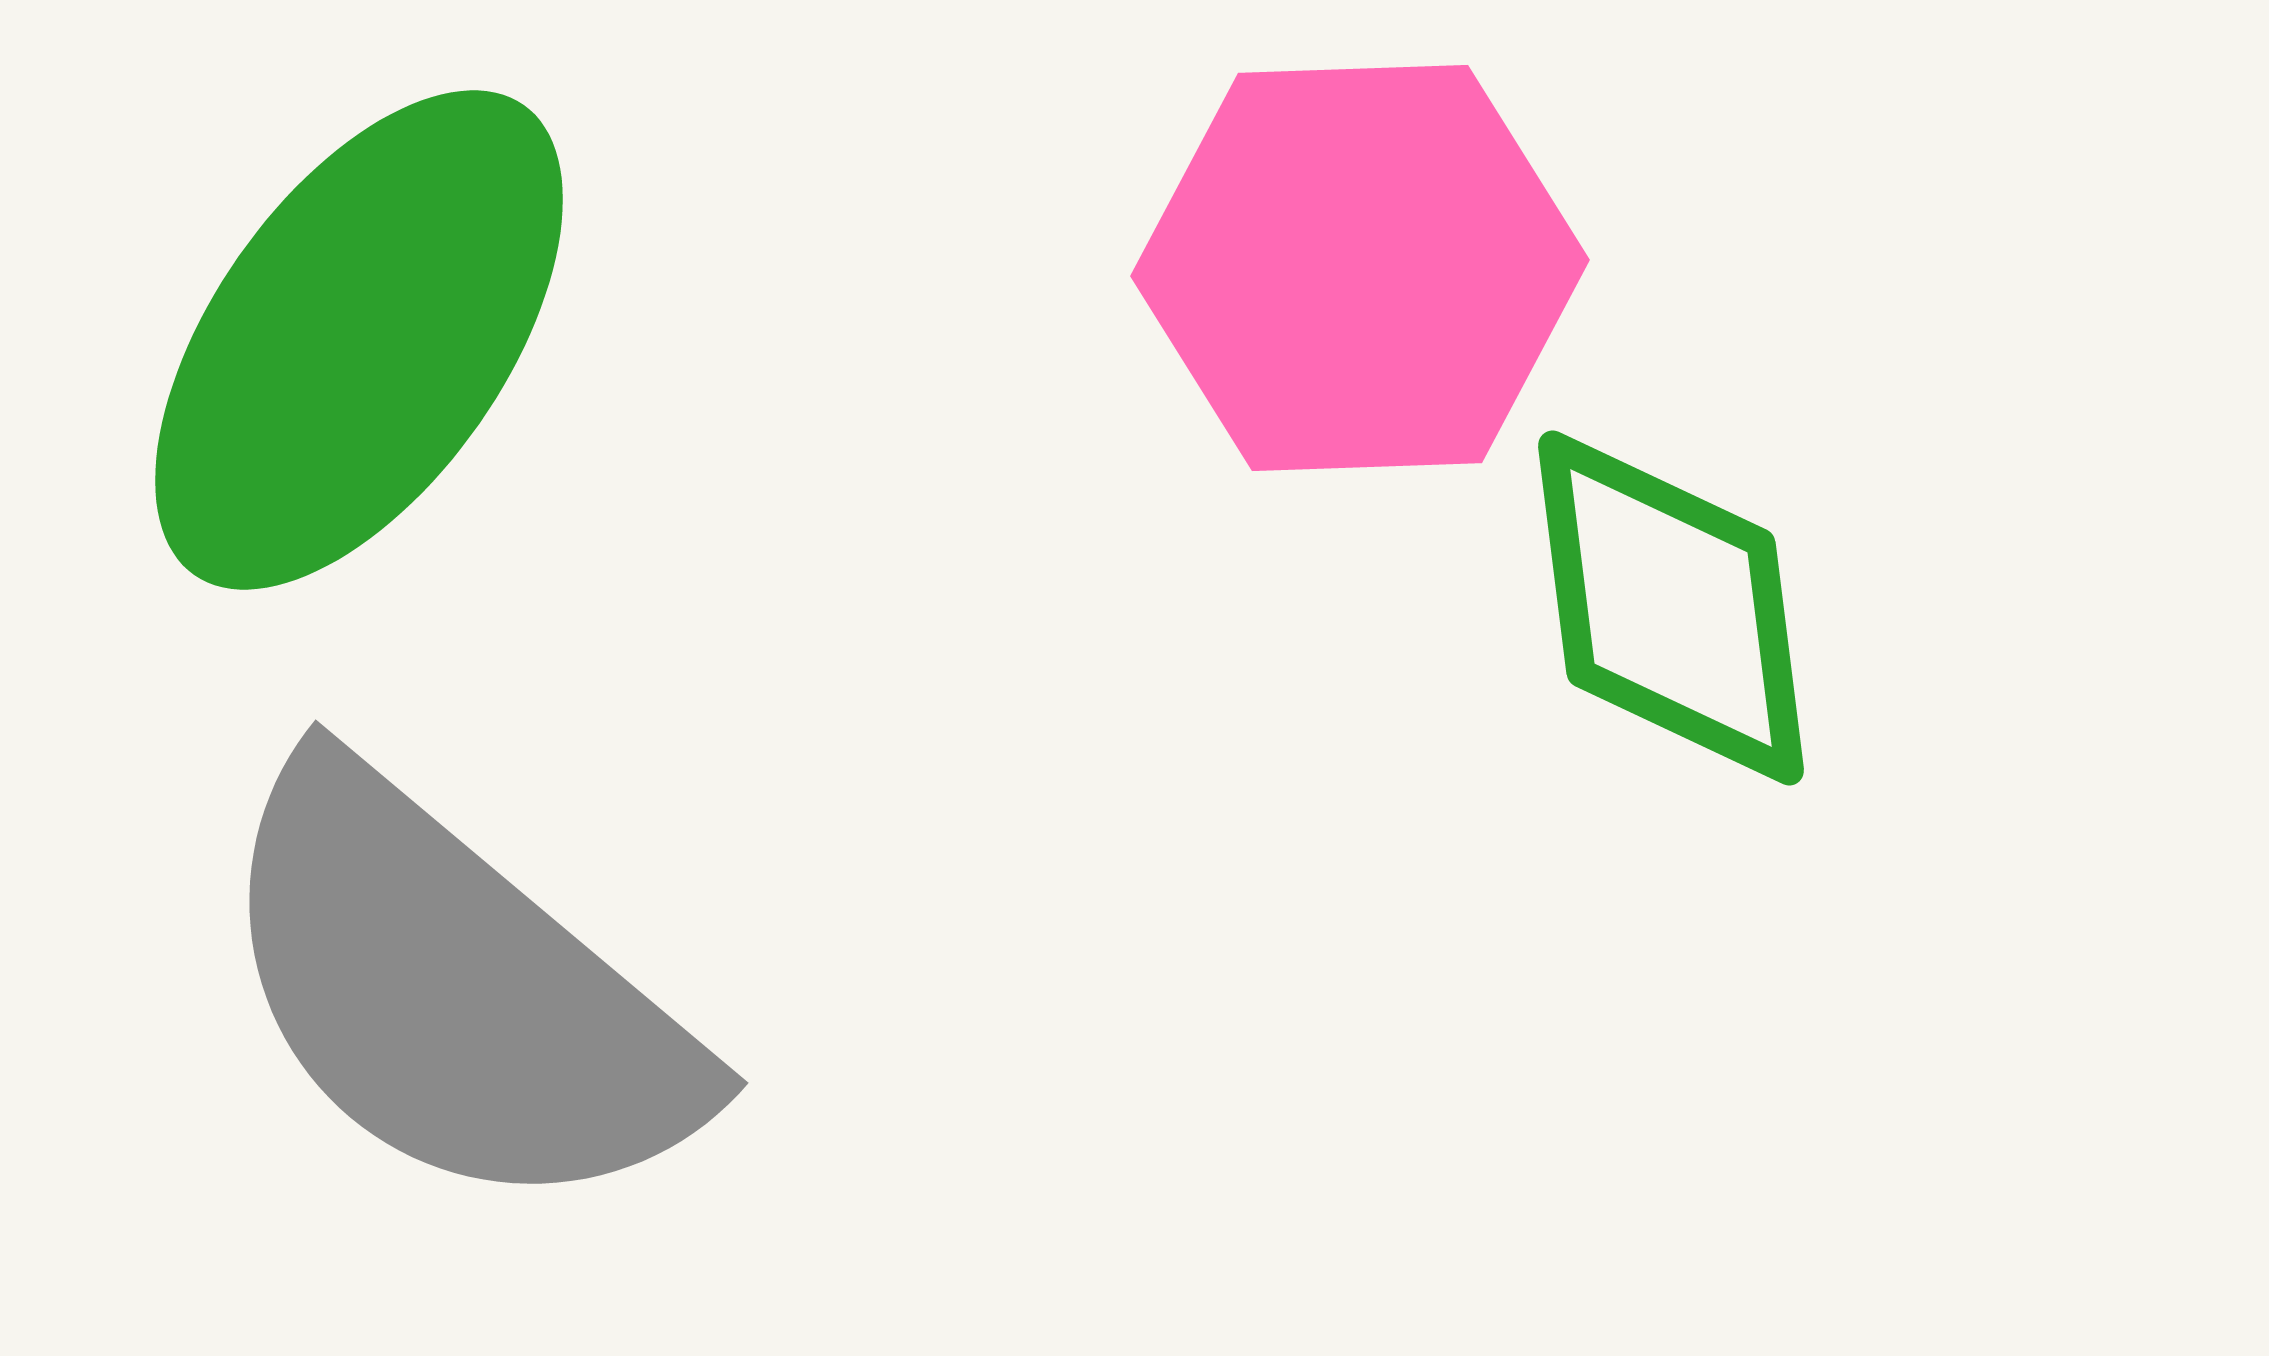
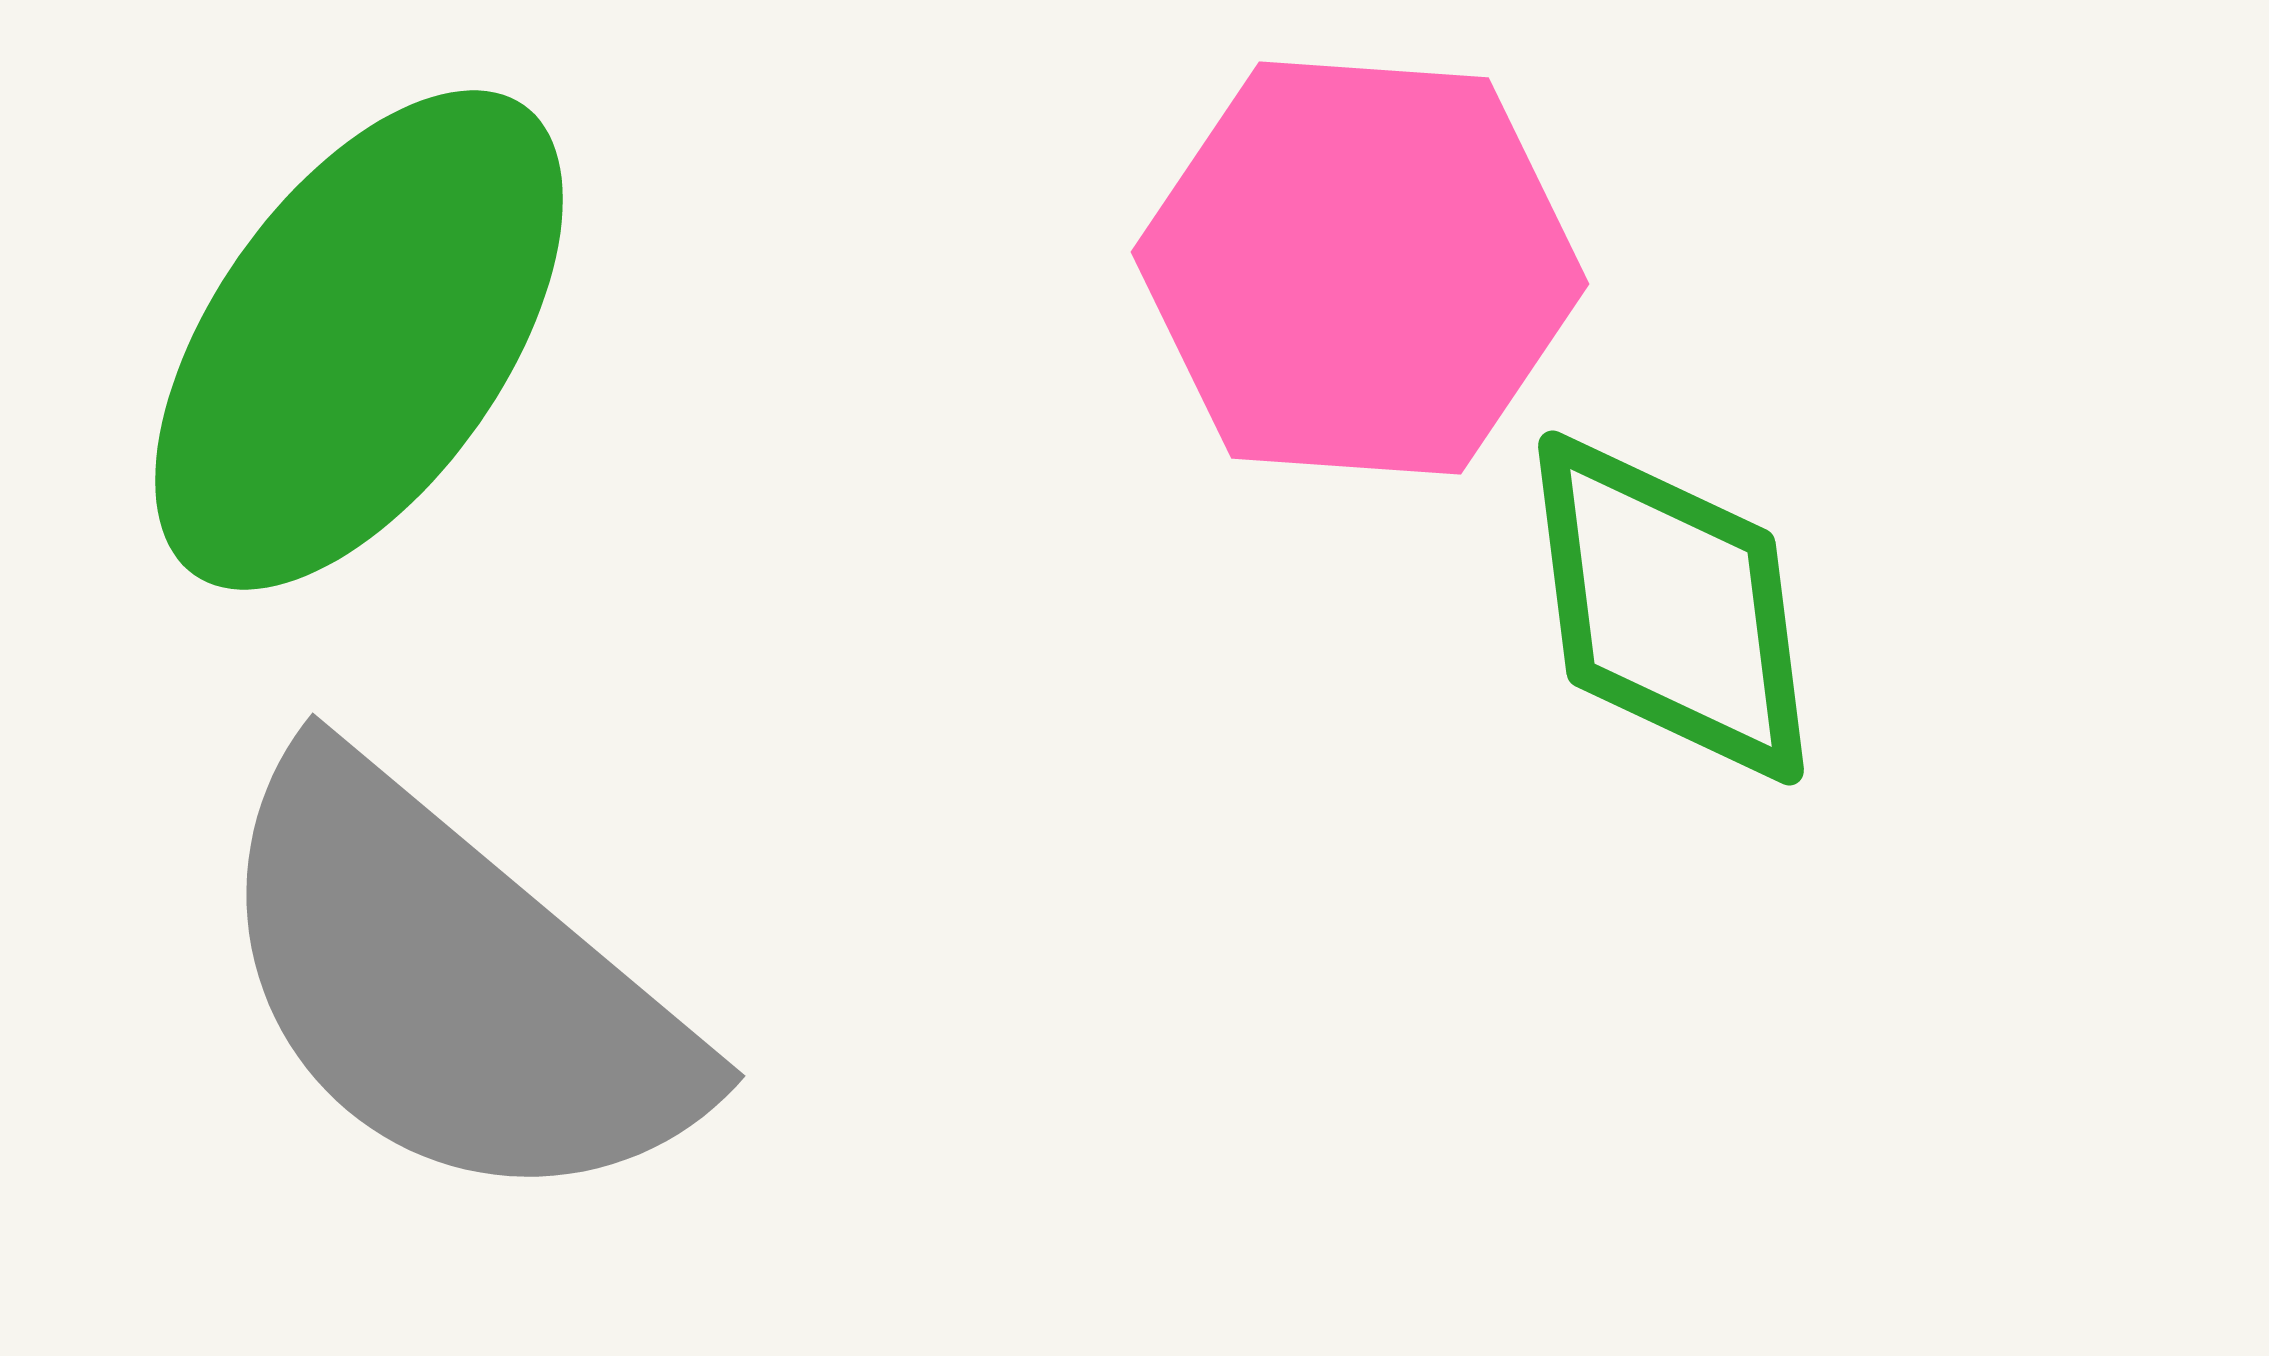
pink hexagon: rotated 6 degrees clockwise
gray semicircle: moved 3 px left, 7 px up
